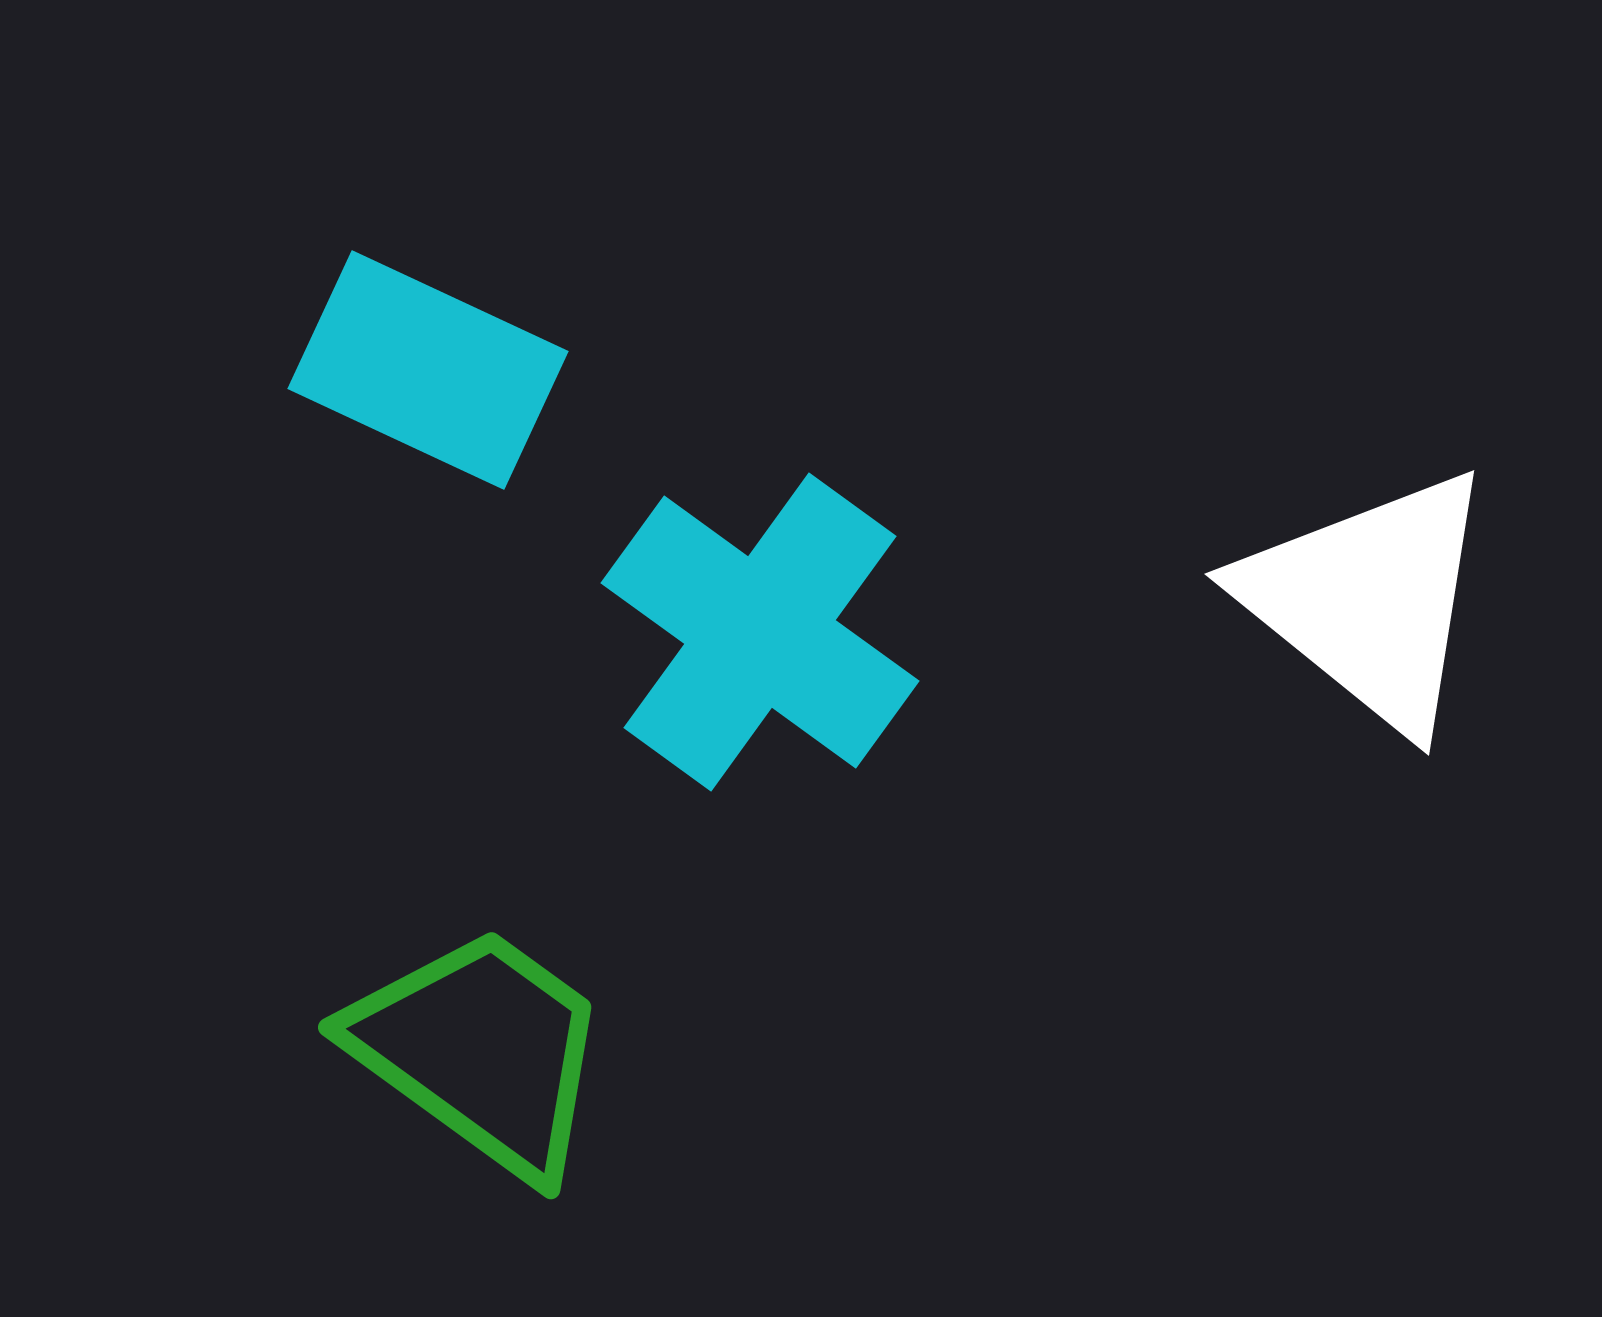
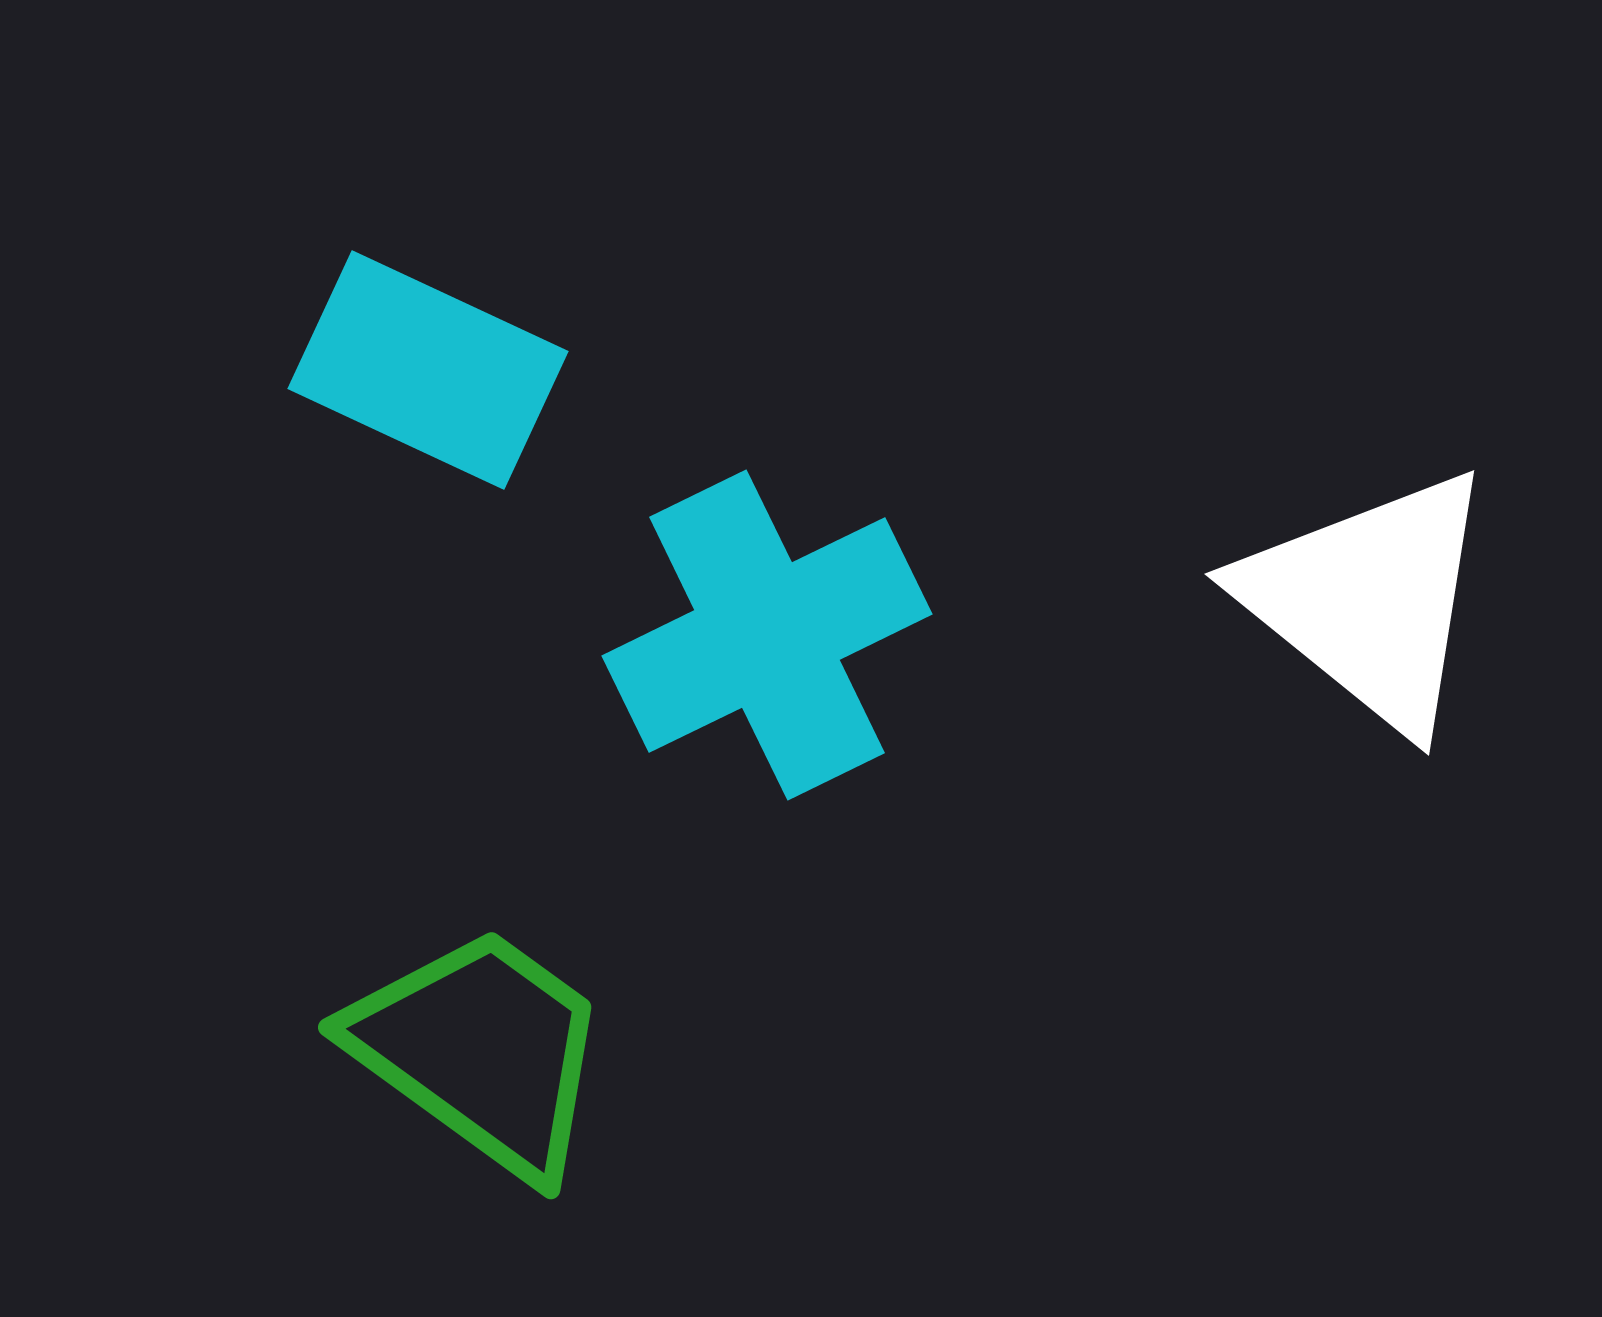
cyan cross: moved 7 px right, 3 px down; rotated 28 degrees clockwise
